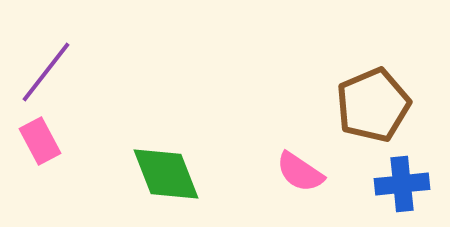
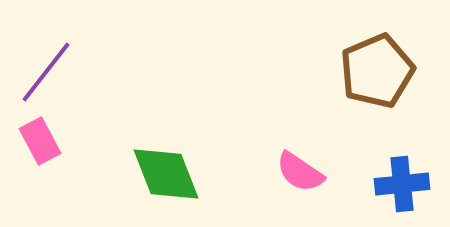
brown pentagon: moved 4 px right, 34 px up
